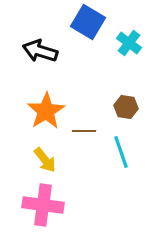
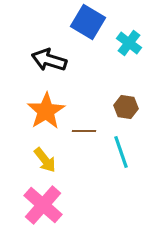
black arrow: moved 9 px right, 9 px down
pink cross: rotated 33 degrees clockwise
